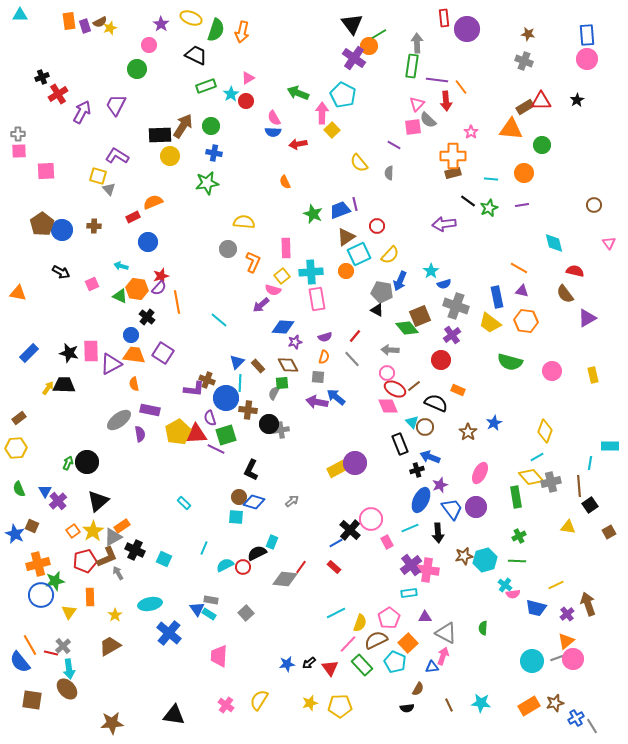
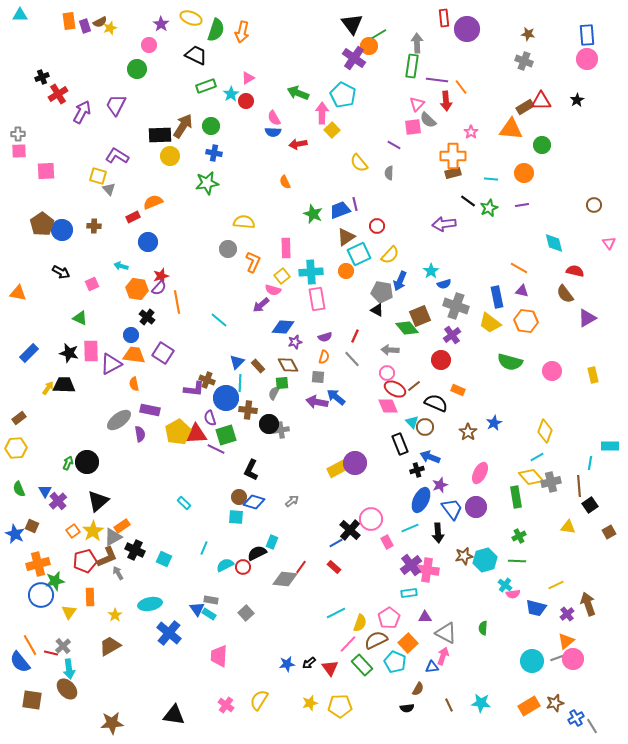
green triangle at (120, 296): moved 40 px left, 22 px down
red line at (355, 336): rotated 16 degrees counterclockwise
